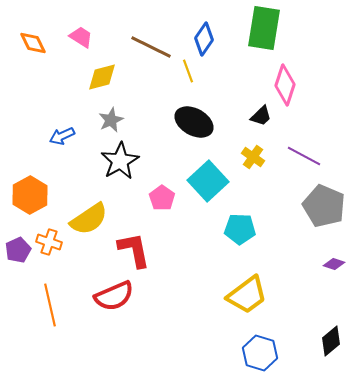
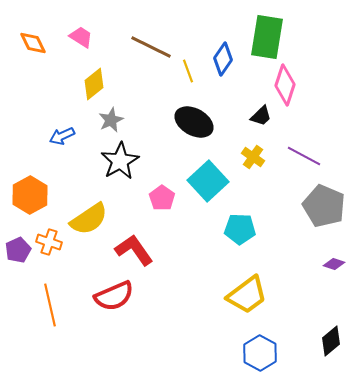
green rectangle: moved 3 px right, 9 px down
blue diamond: moved 19 px right, 20 px down
yellow diamond: moved 8 px left, 7 px down; rotated 24 degrees counterclockwise
red L-shape: rotated 24 degrees counterclockwise
blue hexagon: rotated 12 degrees clockwise
